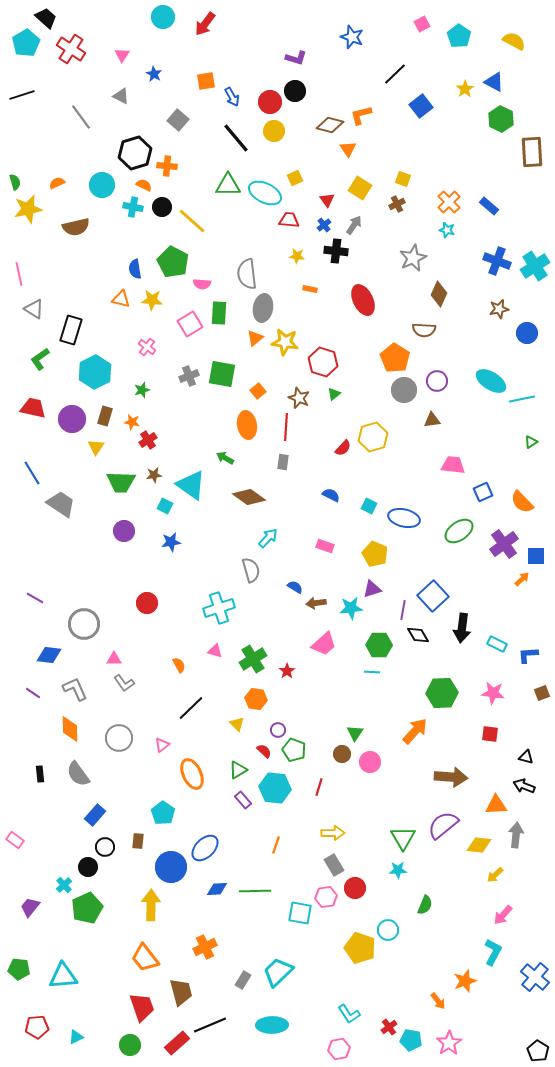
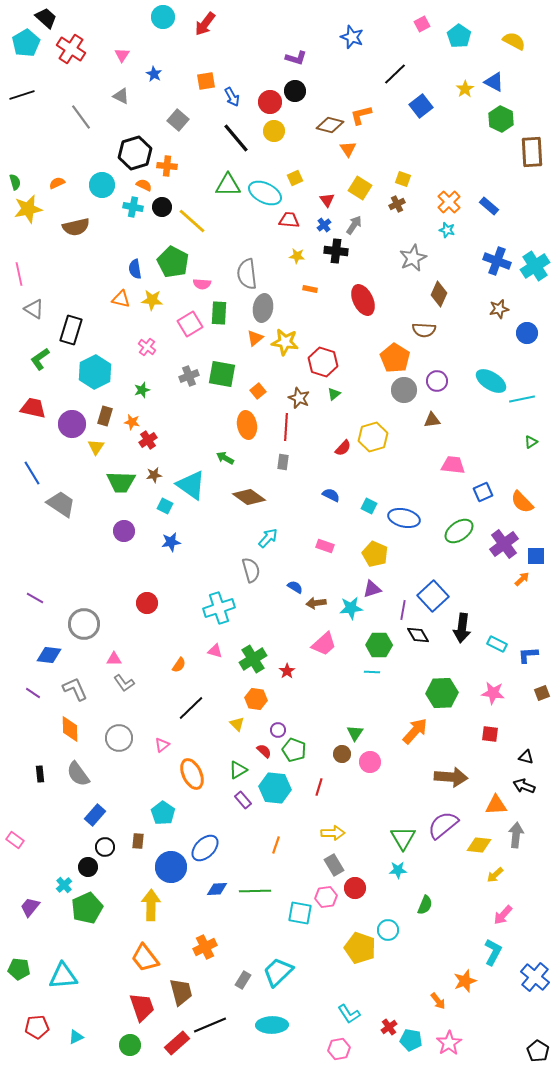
purple circle at (72, 419): moved 5 px down
orange semicircle at (179, 665): rotated 63 degrees clockwise
